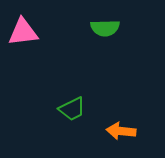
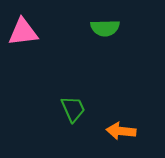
green trapezoid: moved 1 px right; rotated 88 degrees counterclockwise
